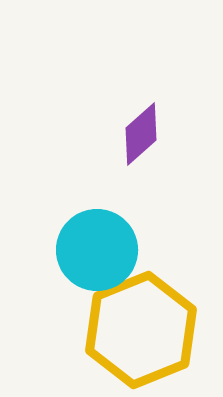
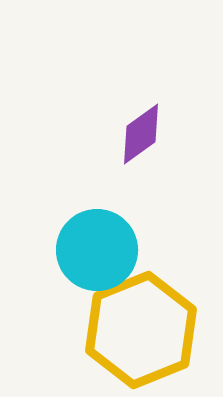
purple diamond: rotated 6 degrees clockwise
